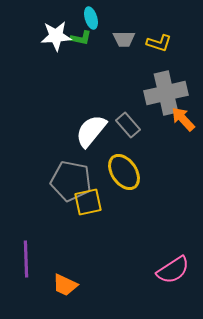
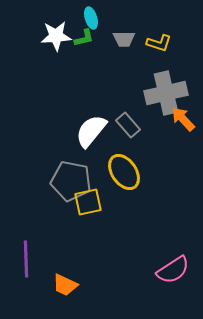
green L-shape: moved 3 px right; rotated 25 degrees counterclockwise
